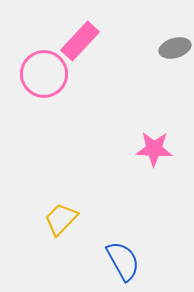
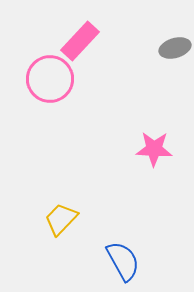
pink circle: moved 6 px right, 5 px down
